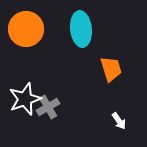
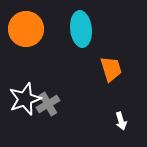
gray cross: moved 3 px up
white arrow: moved 2 px right; rotated 18 degrees clockwise
